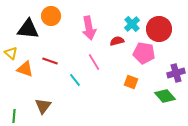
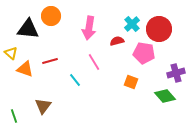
pink arrow: rotated 20 degrees clockwise
red line: rotated 35 degrees counterclockwise
green line: rotated 24 degrees counterclockwise
